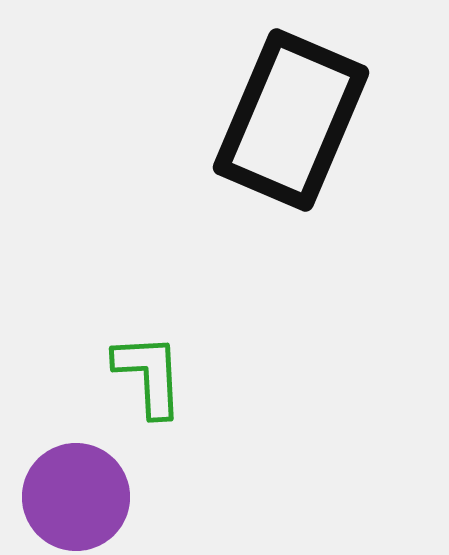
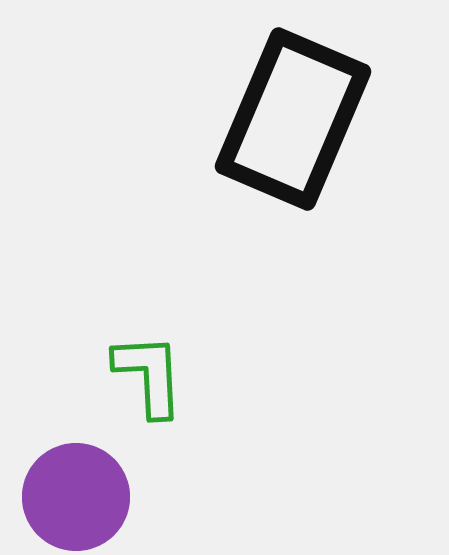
black rectangle: moved 2 px right, 1 px up
